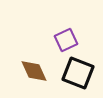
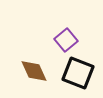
purple square: rotated 15 degrees counterclockwise
